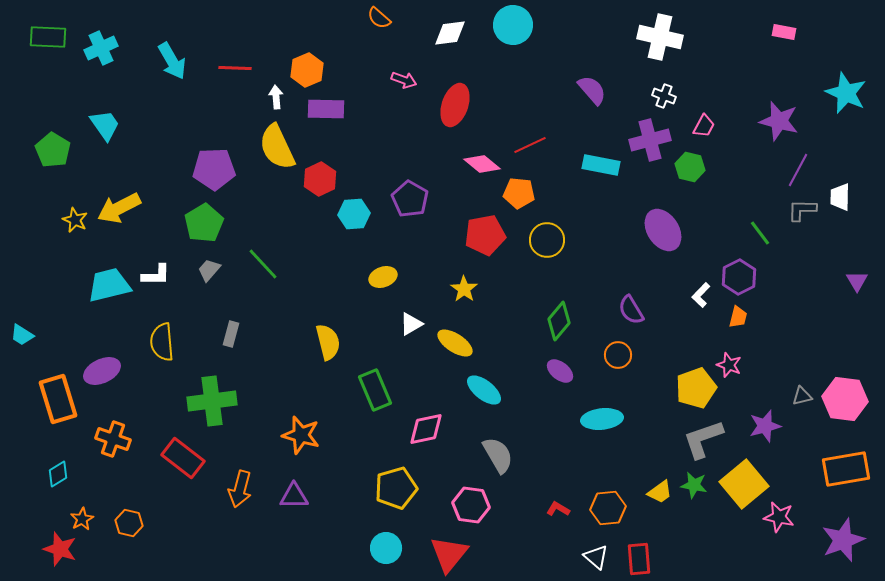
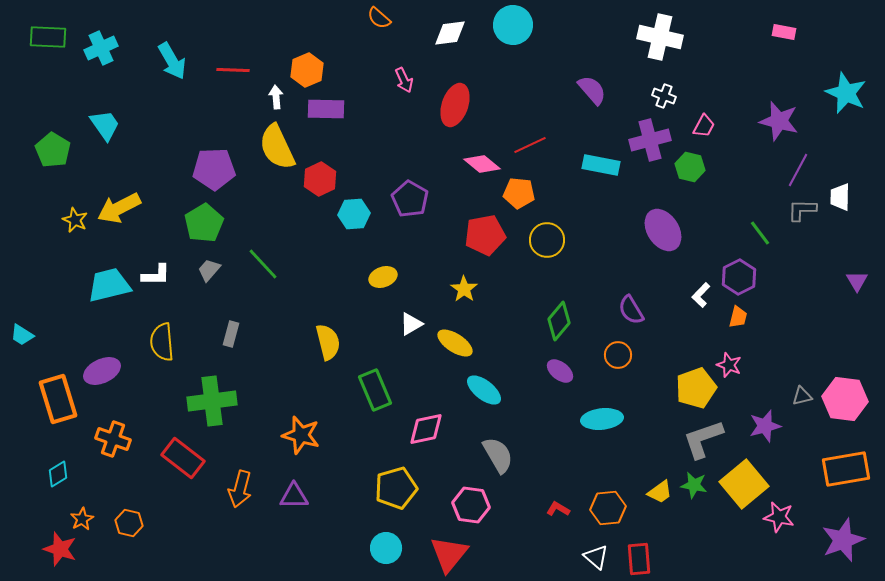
red line at (235, 68): moved 2 px left, 2 px down
pink arrow at (404, 80): rotated 45 degrees clockwise
